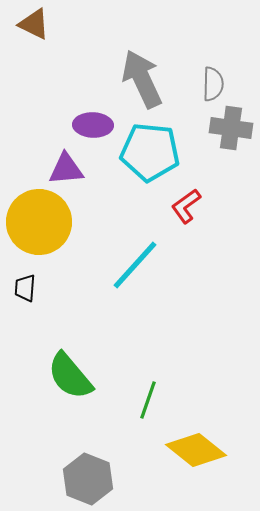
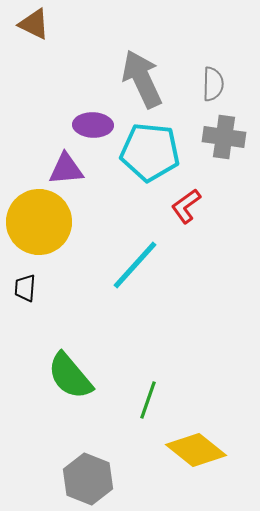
gray cross: moved 7 px left, 9 px down
